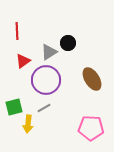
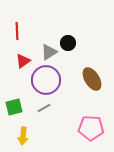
yellow arrow: moved 5 px left, 12 px down
